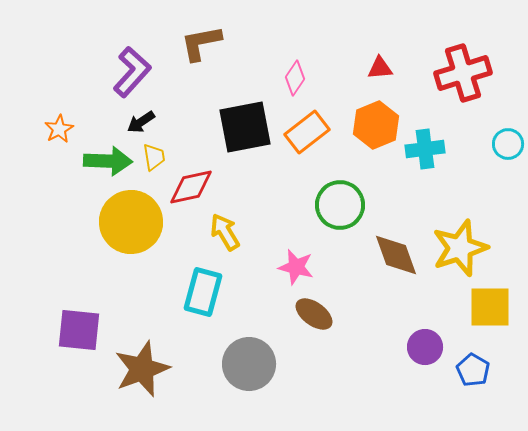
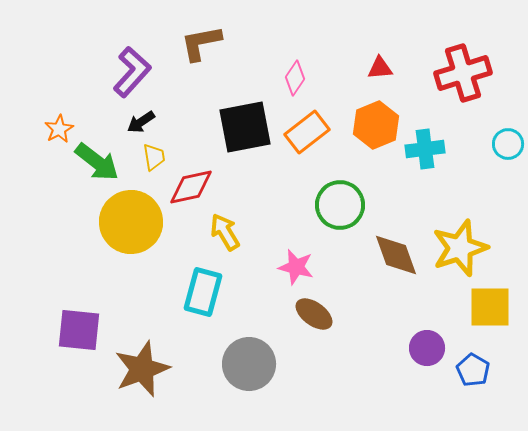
green arrow: moved 11 px left, 1 px down; rotated 36 degrees clockwise
purple circle: moved 2 px right, 1 px down
